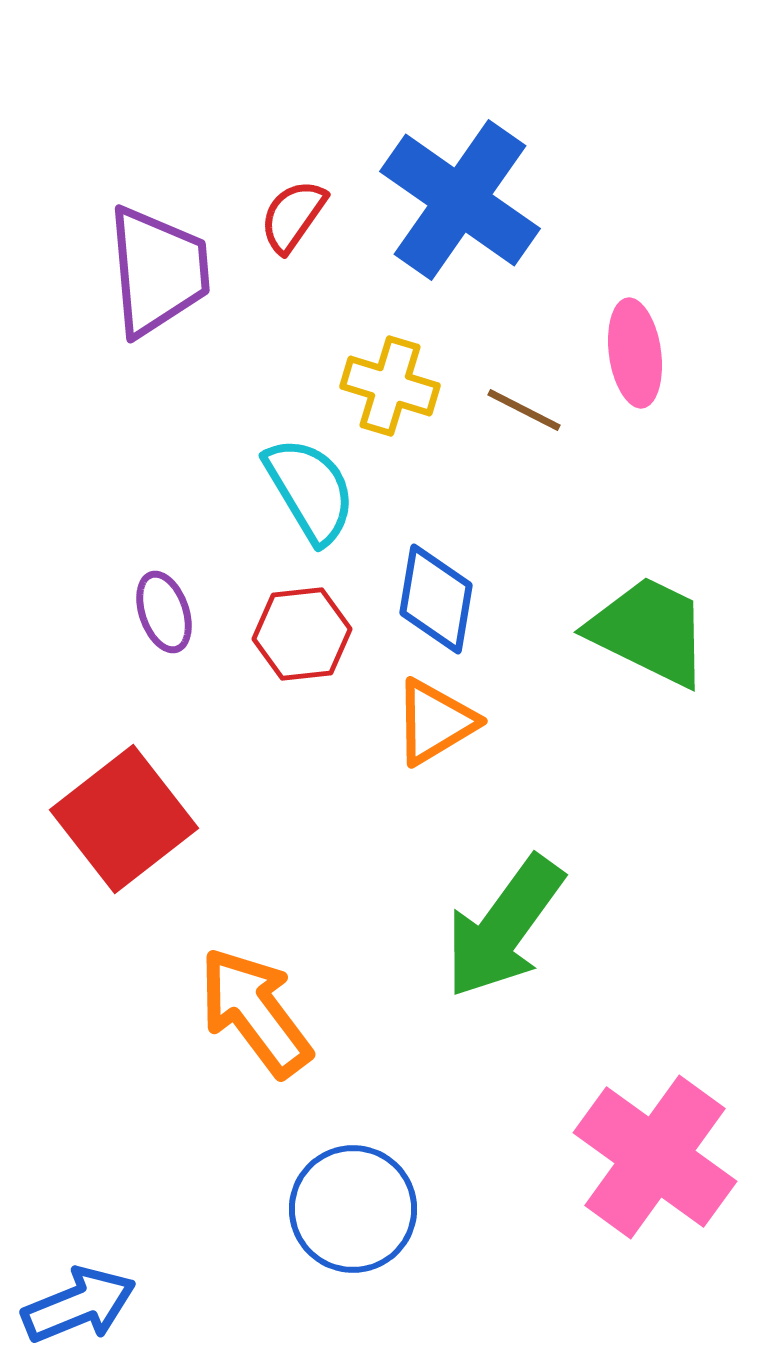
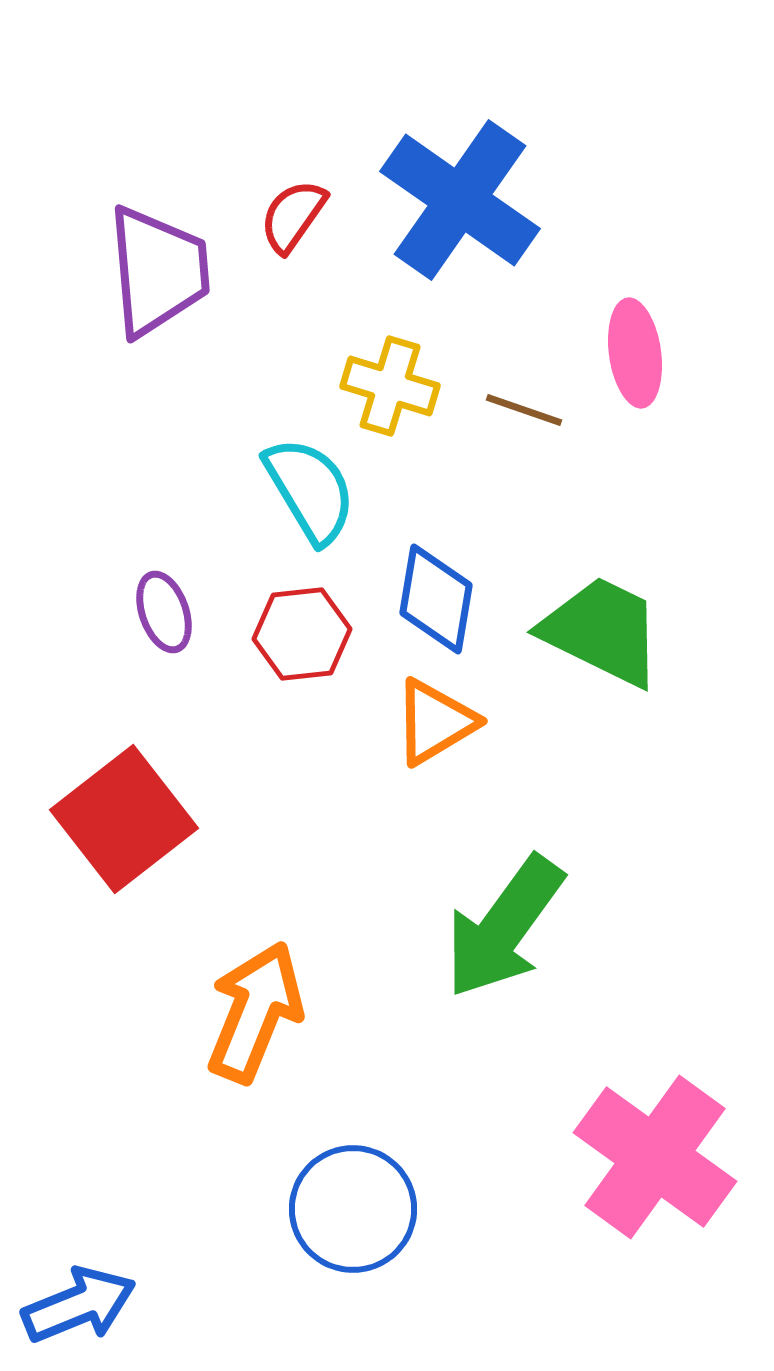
brown line: rotated 8 degrees counterclockwise
green trapezoid: moved 47 px left
orange arrow: rotated 59 degrees clockwise
